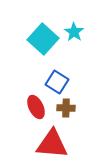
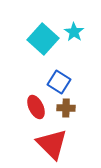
blue square: moved 2 px right
red triangle: rotated 40 degrees clockwise
